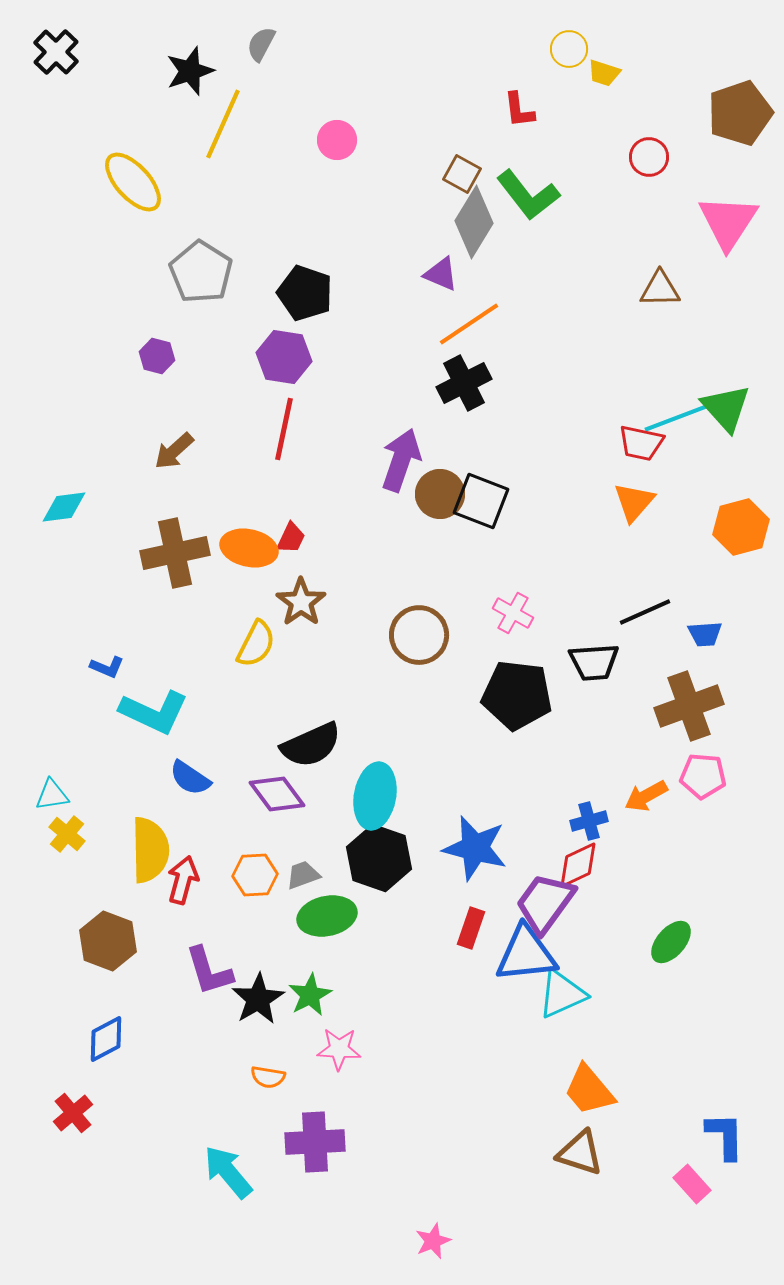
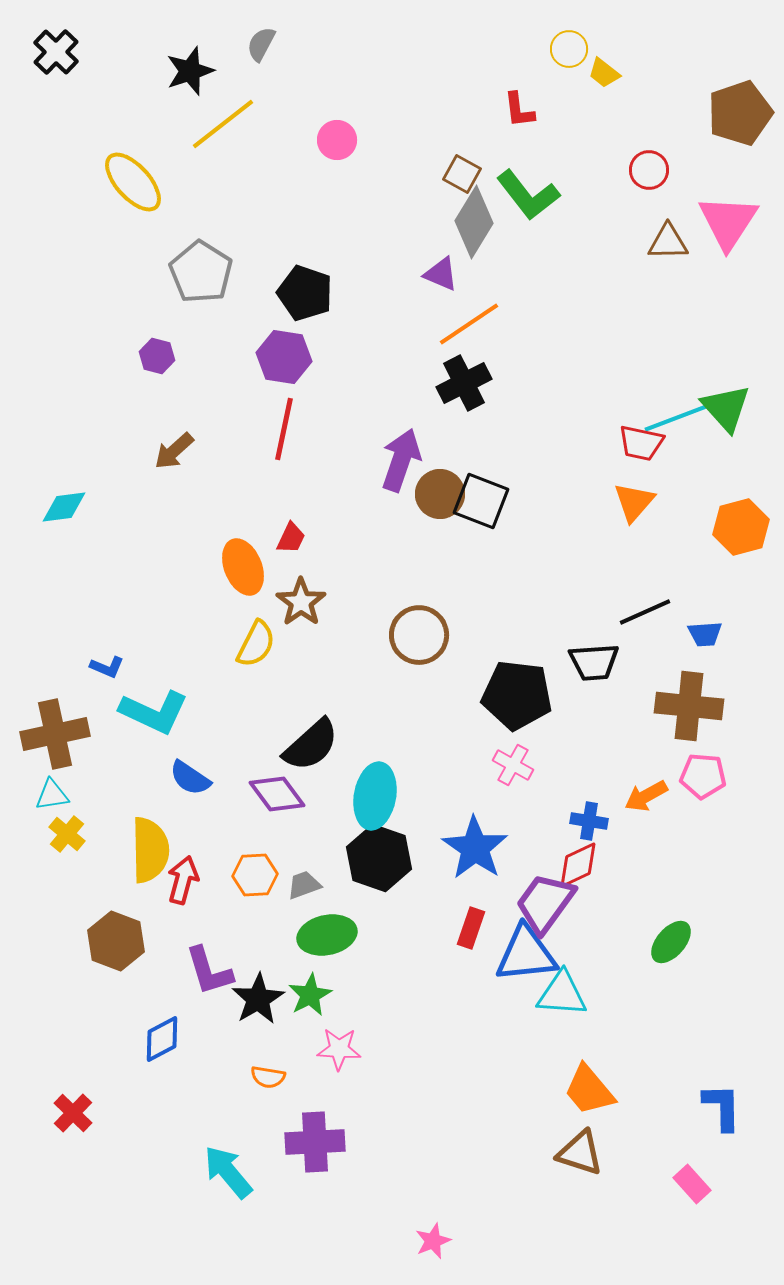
yellow trapezoid at (604, 73): rotated 20 degrees clockwise
yellow line at (223, 124): rotated 28 degrees clockwise
red circle at (649, 157): moved 13 px down
brown triangle at (660, 289): moved 8 px right, 47 px up
orange ellipse at (249, 548): moved 6 px left, 19 px down; rotated 56 degrees clockwise
brown cross at (175, 553): moved 120 px left, 181 px down
pink cross at (513, 613): moved 152 px down
brown cross at (689, 706): rotated 26 degrees clockwise
black semicircle at (311, 745): rotated 18 degrees counterclockwise
blue cross at (589, 821): rotated 24 degrees clockwise
blue star at (475, 848): rotated 20 degrees clockwise
gray trapezoid at (303, 875): moved 1 px right, 10 px down
green ellipse at (327, 916): moved 19 px down
brown hexagon at (108, 941): moved 8 px right
cyan triangle at (562, 994): rotated 28 degrees clockwise
blue diamond at (106, 1039): moved 56 px right
red cross at (73, 1113): rotated 6 degrees counterclockwise
blue L-shape at (725, 1136): moved 3 px left, 29 px up
